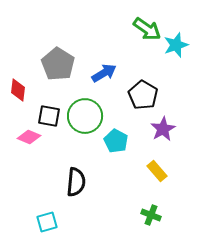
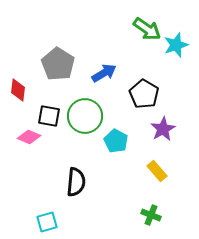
black pentagon: moved 1 px right, 1 px up
